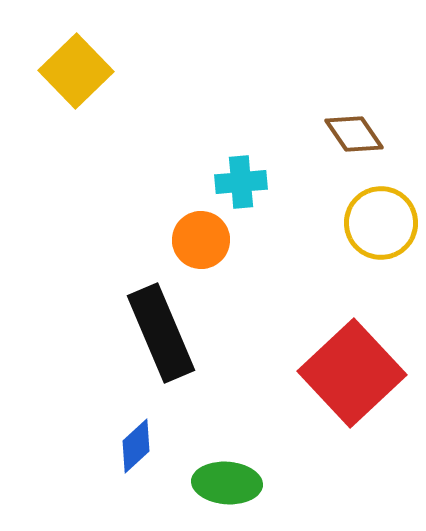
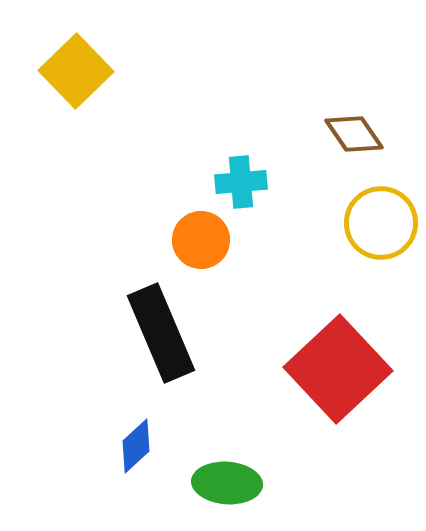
red square: moved 14 px left, 4 px up
